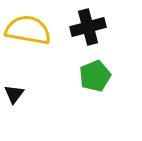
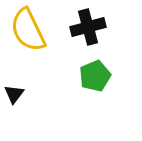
yellow semicircle: rotated 126 degrees counterclockwise
